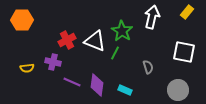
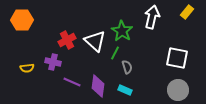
white triangle: rotated 20 degrees clockwise
white square: moved 7 px left, 6 px down
gray semicircle: moved 21 px left
purple diamond: moved 1 px right, 1 px down
